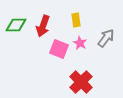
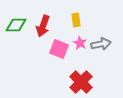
gray arrow: moved 5 px left, 6 px down; rotated 42 degrees clockwise
